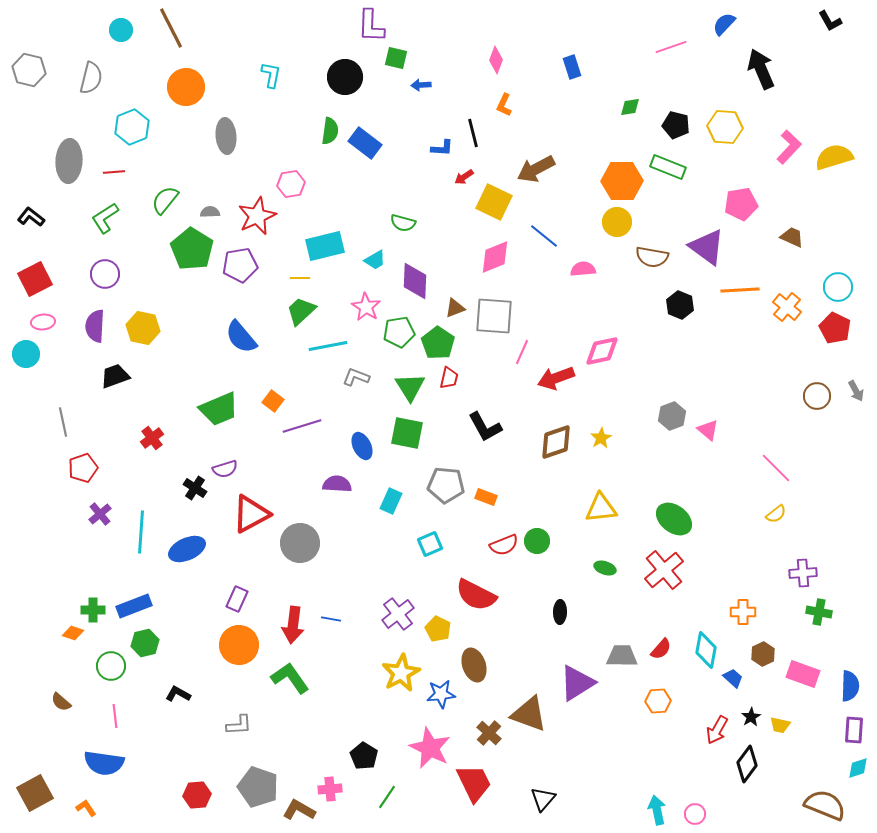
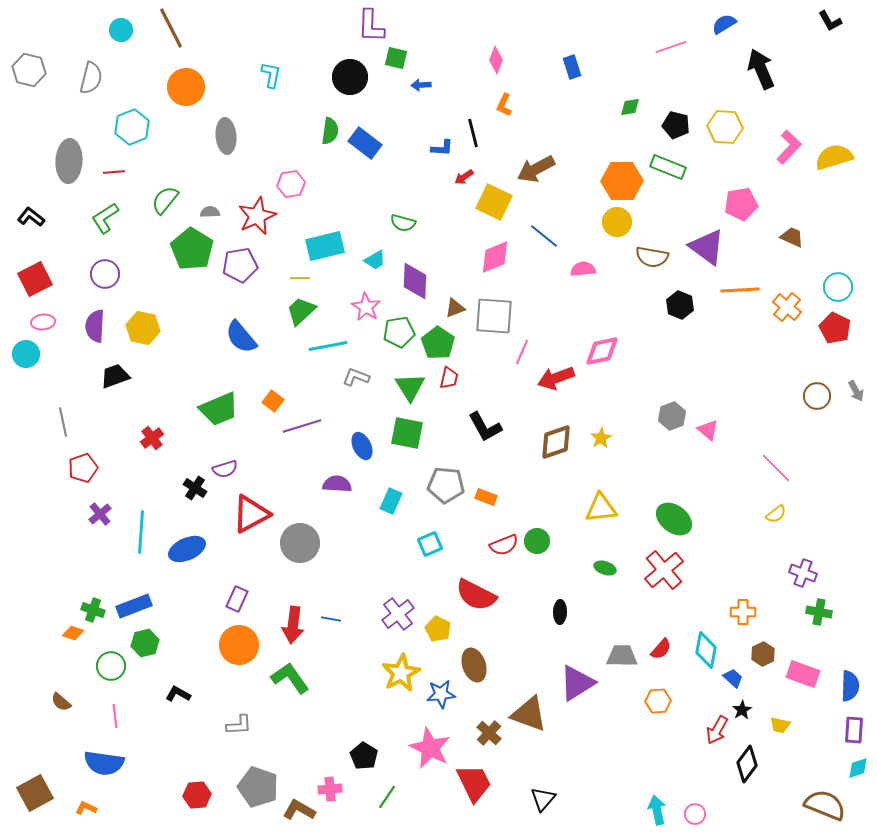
blue semicircle at (724, 24): rotated 15 degrees clockwise
black circle at (345, 77): moved 5 px right
purple cross at (803, 573): rotated 24 degrees clockwise
green cross at (93, 610): rotated 20 degrees clockwise
black star at (751, 717): moved 9 px left, 7 px up
orange L-shape at (86, 808): rotated 30 degrees counterclockwise
